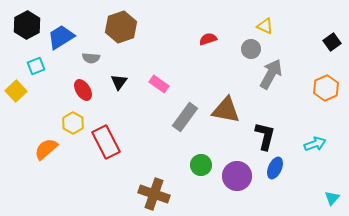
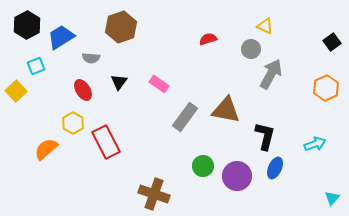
green circle: moved 2 px right, 1 px down
